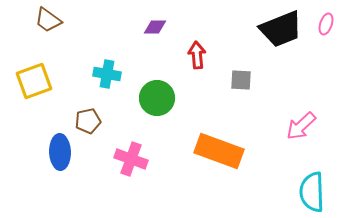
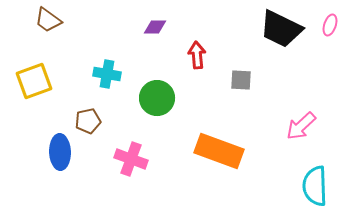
pink ellipse: moved 4 px right, 1 px down
black trapezoid: rotated 48 degrees clockwise
cyan semicircle: moved 3 px right, 6 px up
